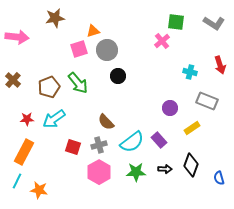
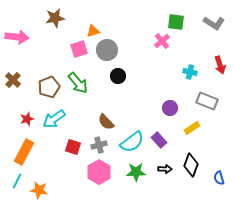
red star: rotated 16 degrees counterclockwise
